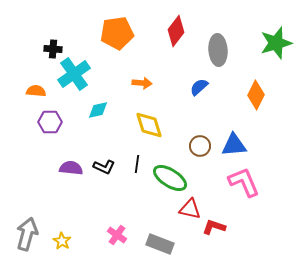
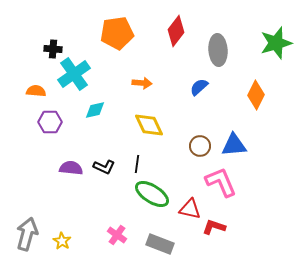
cyan diamond: moved 3 px left
yellow diamond: rotated 8 degrees counterclockwise
green ellipse: moved 18 px left, 16 px down
pink L-shape: moved 23 px left
